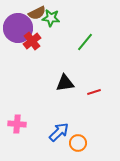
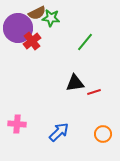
black triangle: moved 10 px right
orange circle: moved 25 px right, 9 px up
